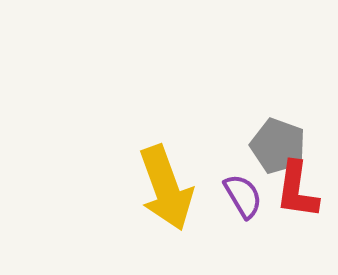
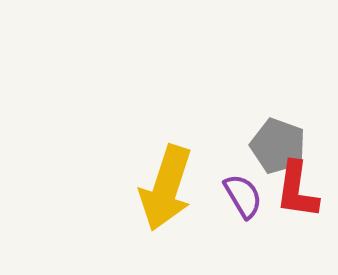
yellow arrow: rotated 38 degrees clockwise
